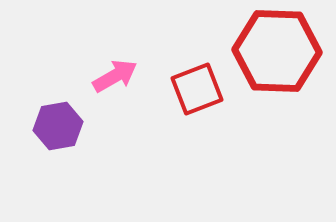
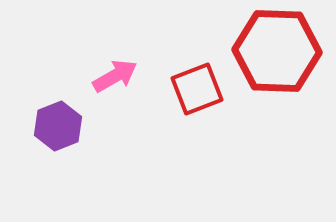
purple hexagon: rotated 12 degrees counterclockwise
